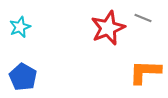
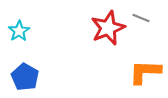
gray line: moved 2 px left
cyan star: moved 1 px left, 4 px down; rotated 10 degrees counterclockwise
blue pentagon: moved 2 px right
